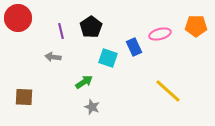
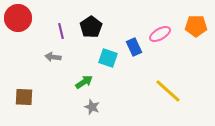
pink ellipse: rotated 15 degrees counterclockwise
